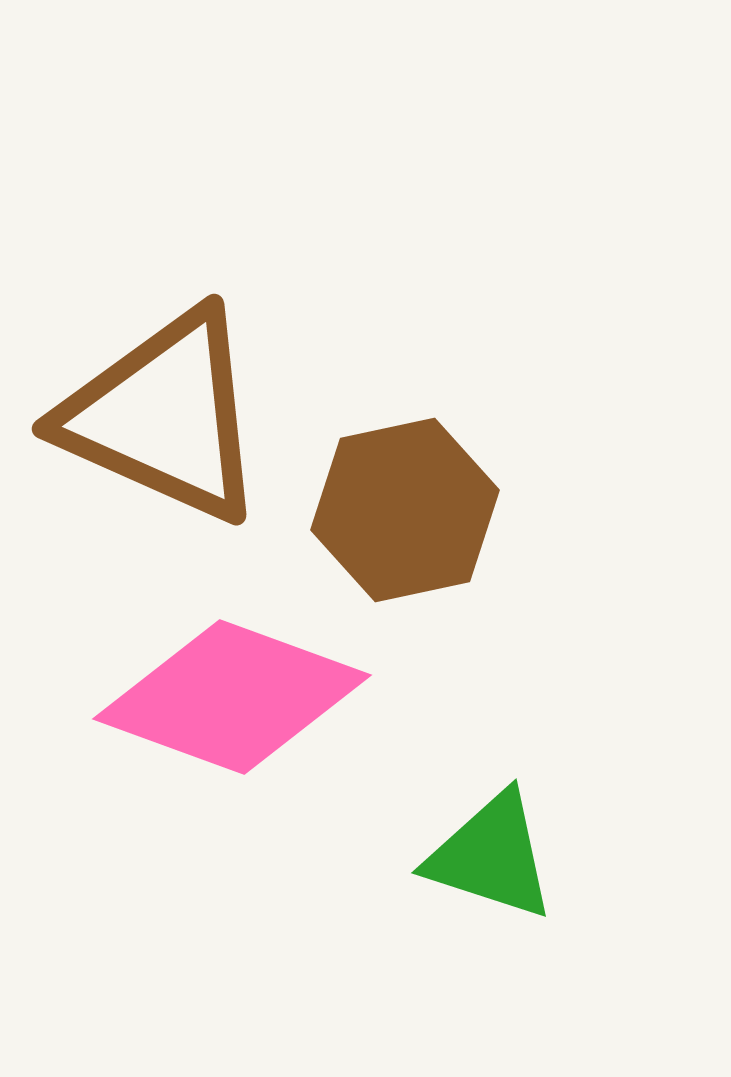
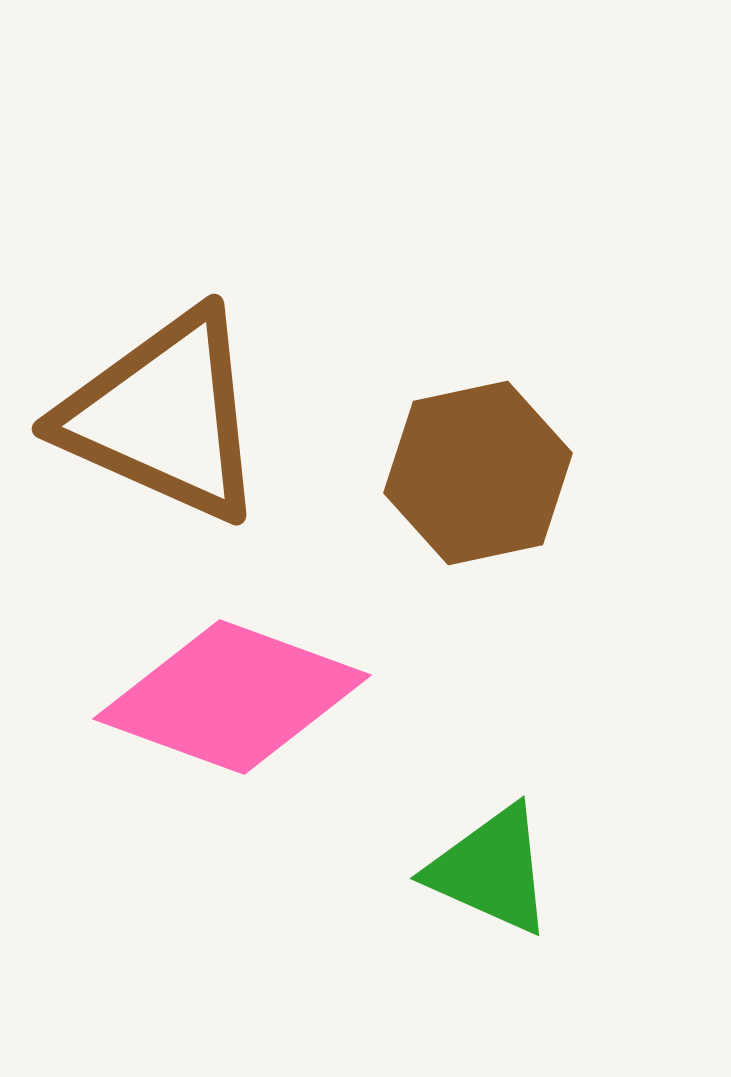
brown hexagon: moved 73 px right, 37 px up
green triangle: moved 14 px down; rotated 6 degrees clockwise
